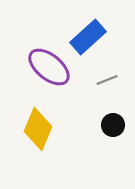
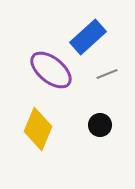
purple ellipse: moved 2 px right, 3 px down
gray line: moved 6 px up
black circle: moved 13 px left
